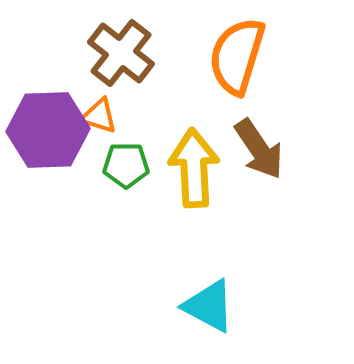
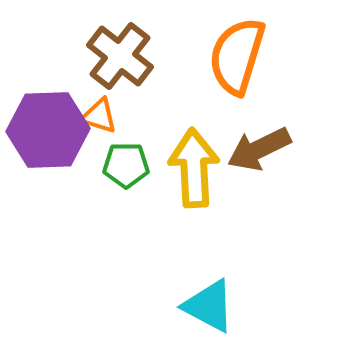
brown cross: moved 1 px left, 3 px down
brown arrow: rotated 98 degrees clockwise
